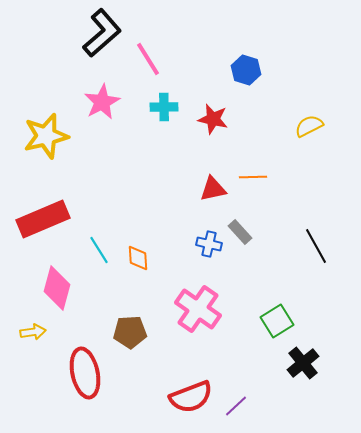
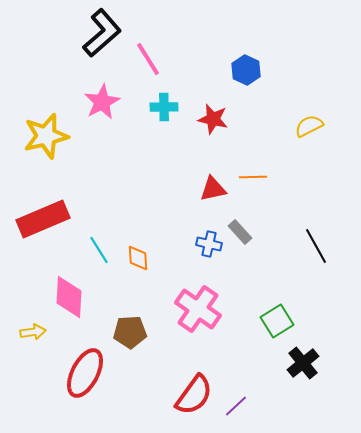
blue hexagon: rotated 8 degrees clockwise
pink diamond: moved 12 px right, 9 px down; rotated 12 degrees counterclockwise
red ellipse: rotated 39 degrees clockwise
red semicircle: moved 3 px right, 2 px up; rotated 33 degrees counterclockwise
